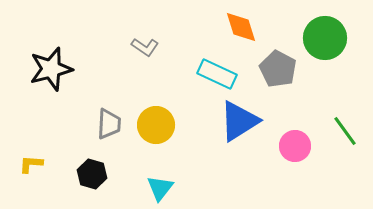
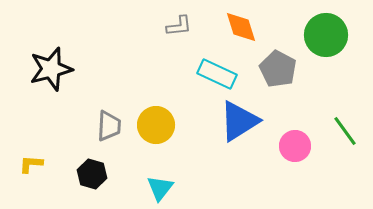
green circle: moved 1 px right, 3 px up
gray L-shape: moved 34 px right, 21 px up; rotated 40 degrees counterclockwise
gray trapezoid: moved 2 px down
